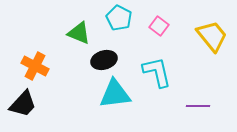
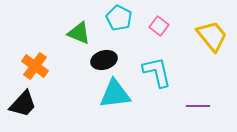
orange cross: rotated 8 degrees clockwise
